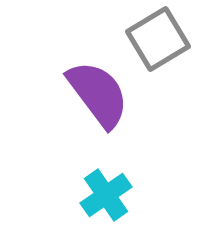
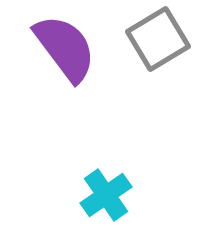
purple semicircle: moved 33 px left, 46 px up
